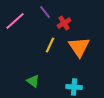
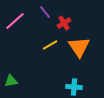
yellow line: rotated 35 degrees clockwise
green triangle: moved 22 px left; rotated 48 degrees counterclockwise
